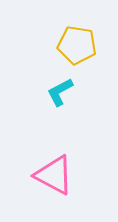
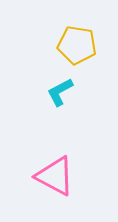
pink triangle: moved 1 px right, 1 px down
